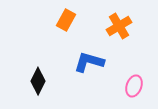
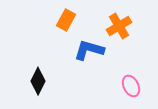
blue L-shape: moved 12 px up
pink ellipse: moved 3 px left; rotated 45 degrees counterclockwise
